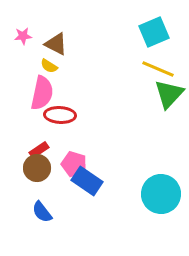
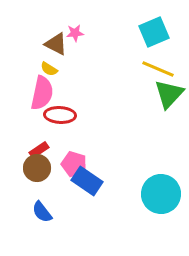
pink star: moved 52 px right, 3 px up
yellow semicircle: moved 3 px down
